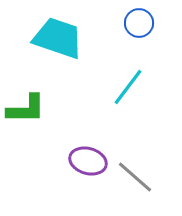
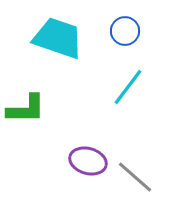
blue circle: moved 14 px left, 8 px down
